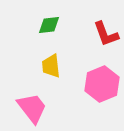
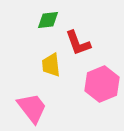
green diamond: moved 1 px left, 5 px up
red L-shape: moved 28 px left, 9 px down
yellow trapezoid: moved 1 px up
